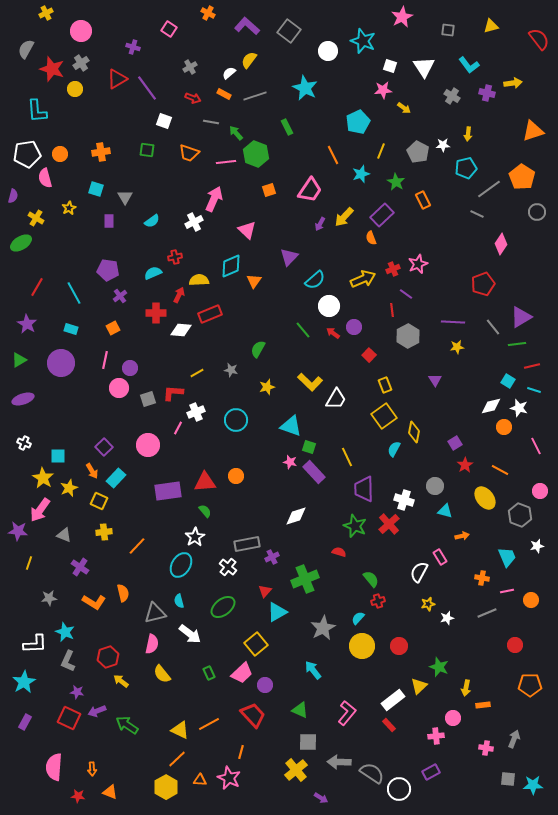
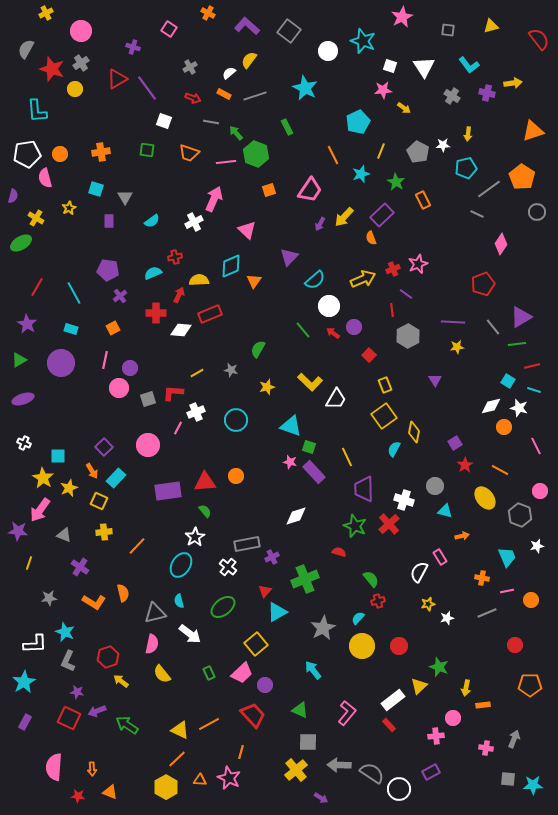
gray arrow at (339, 762): moved 3 px down
